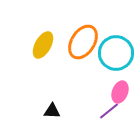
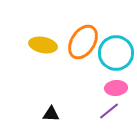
yellow ellipse: rotated 72 degrees clockwise
pink ellipse: moved 4 px left, 4 px up; rotated 65 degrees clockwise
black triangle: moved 1 px left, 3 px down
